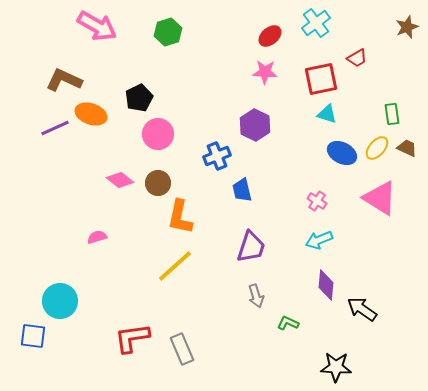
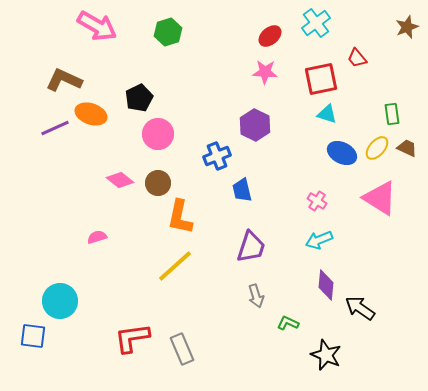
red trapezoid: rotated 80 degrees clockwise
black arrow: moved 2 px left, 1 px up
black star: moved 10 px left, 12 px up; rotated 20 degrees clockwise
